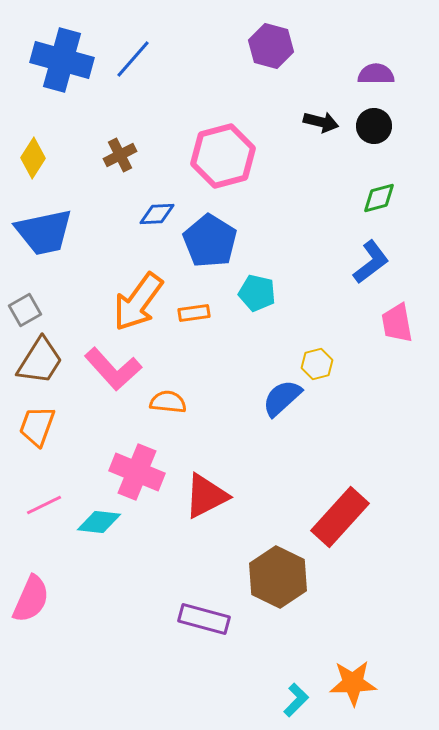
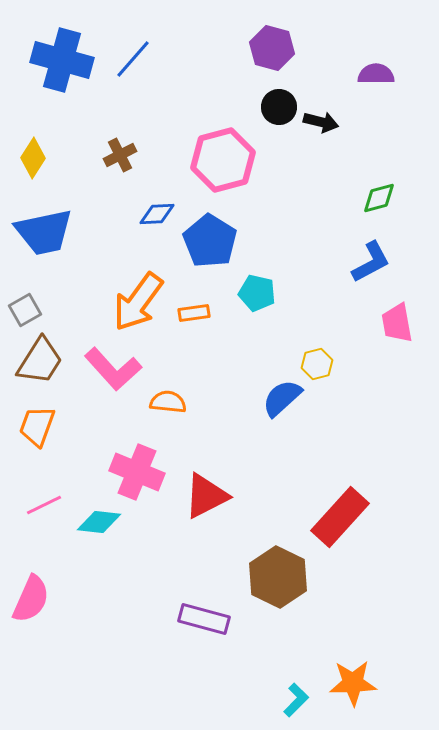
purple hexagon: moved 1 px right, 2 px down
black circle: moved 95 px left, 19 px up
pink hexagon: moved 4 px down
blue L-shape: rotated 9 degrees clockwise
